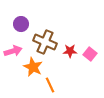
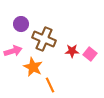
brown cross: moved 1 px left, 3 px up
red star: moved 2 px right
